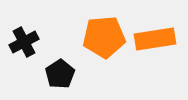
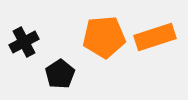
orange rectangle: moved 2 px up; rotated 9 degrees counterclockwise
